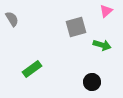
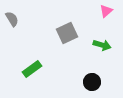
gray square: moved 9 px left, 6 px down; rotated 10 degrees counterclockwise
